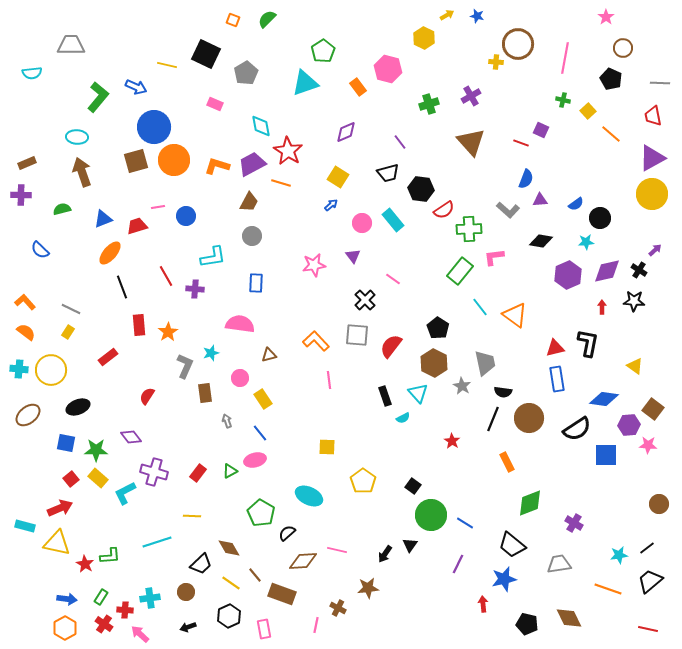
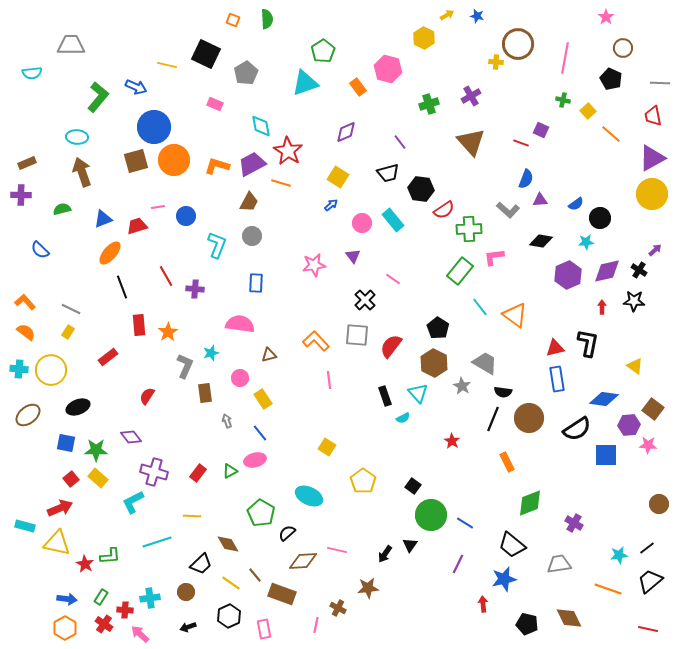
green semicircle at (267, 19): rotated 132 degrees clockwise
cyan L-shape at (213, 257): moved 4 px right, 12 px up; rotated 60 degrees counterclockwise
gray trapezoid at (485, 363): rotated 48 degrees counterclockwise
yellow square at (327, 447): rotated 30 degrees clockwise
cyan L-shape at (125, 493): moved 8 px right, 9 px down
brown diamond at (229, 548): moved 1 px left, 4 px up
